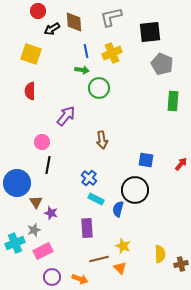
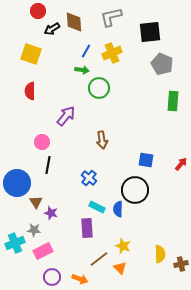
blue line: rotated 40 degrees clockwise
cyan rectangle: moved 1 px right, 8 px down
blue semicircle: rotated 14 degrees counterclockwise
gray star: rotated 24 degrees clockwise
brown line: rotated 24 degrees counterclockwise
